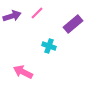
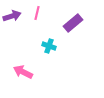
pink line: rotated 32 degrees counterclockwise
purple rectangle: moved 1 px up
